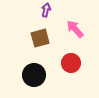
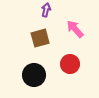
red circle: moved 1 px left, 1 px down
